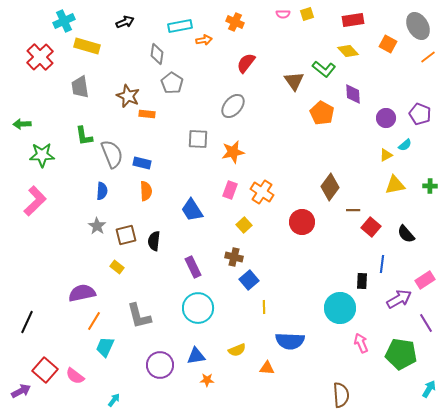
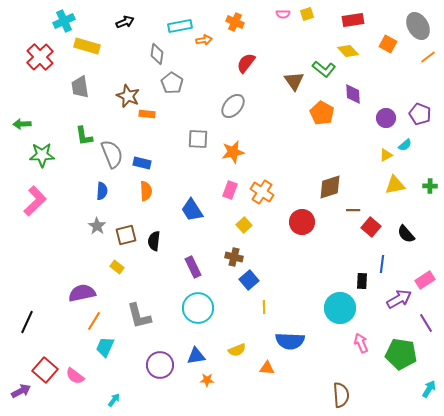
brown diamond at (330, 187): rotated 36 degrees clockwise
